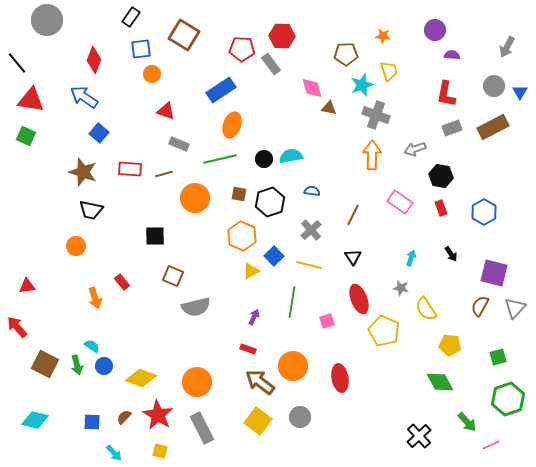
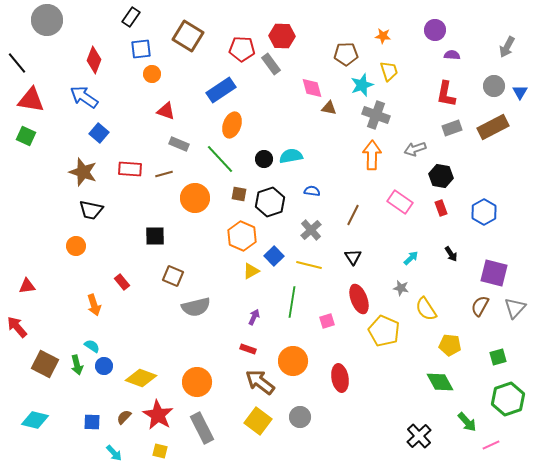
brown square at (184, 35): moved 4 px right, 1 px down
green line at (220, 159): rotated 60 degrees clockwise
cyan arrow at (411, 258): rotated 28 degrees clockwise
orange arrow at (95, 298): moved 1 px left, 7 px down
orange circle at (293, 366): moved 5 px up
